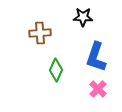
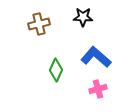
brown cross: moved 1 px left, 9 px up; rotated 10 degrees counterclockwise
blue L-shape: rotated 112 degrees clockwise
pink cross: rotated 30 degrees clockwise
